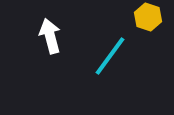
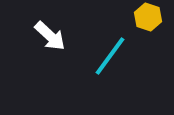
white arrow: rotated 148 degrees clockwise
